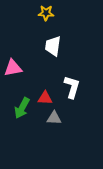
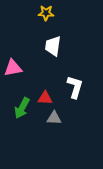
white L-shape: moved 3 px right
